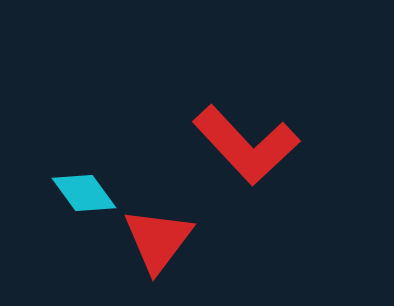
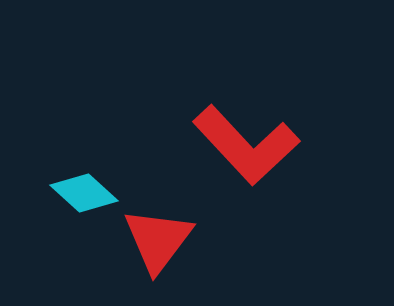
cyan diamond: rotated 12 degrees counterclockwise
